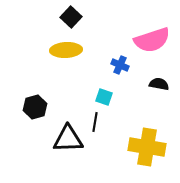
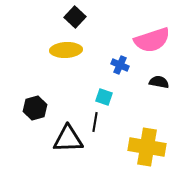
black square: moved 4 px right
black semicircle: moved 2 px up
black hexagon: moved 1 px down
